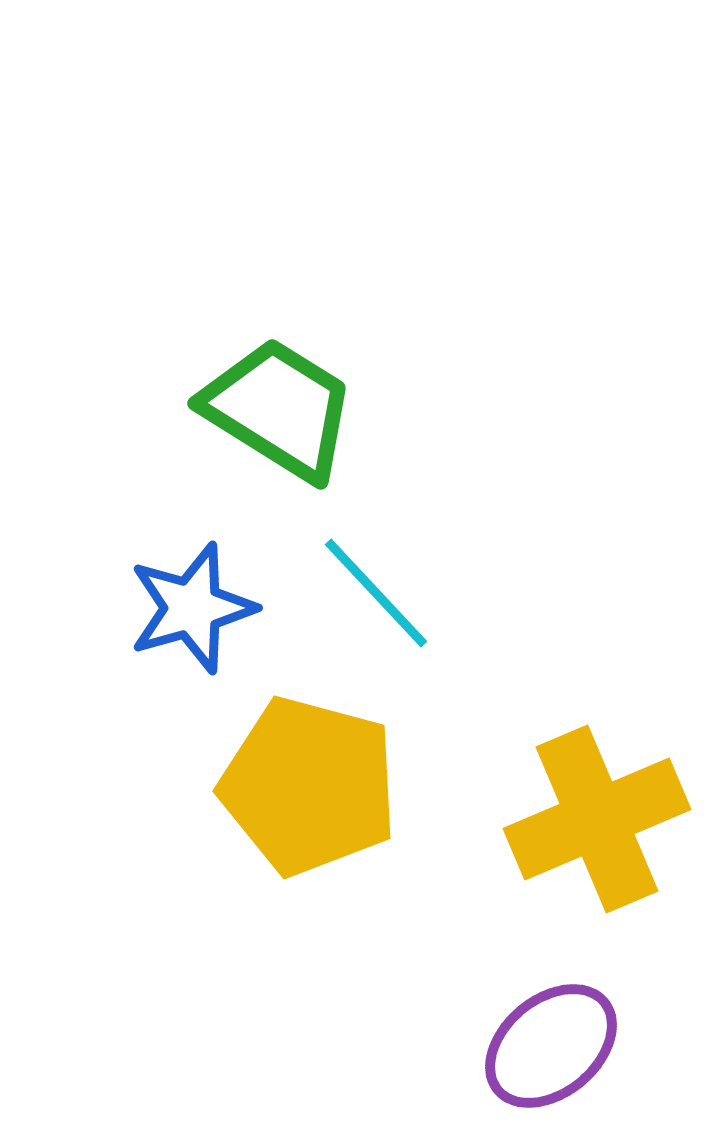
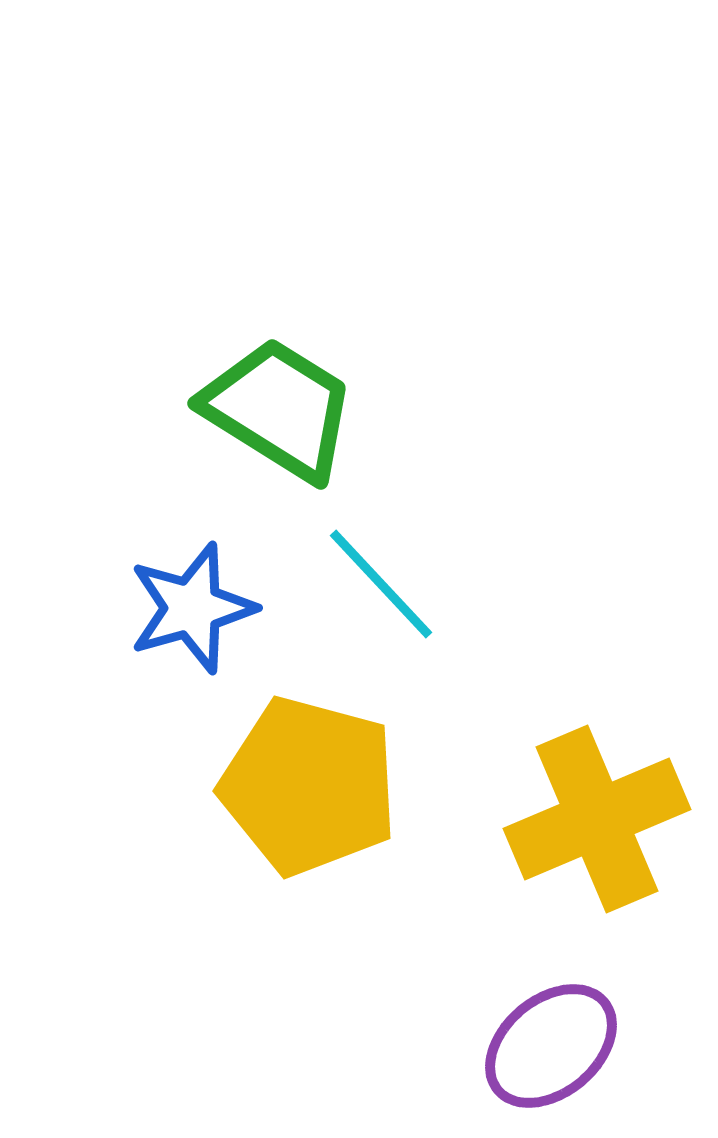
cyan line: moved 5 px right, 9 px up
